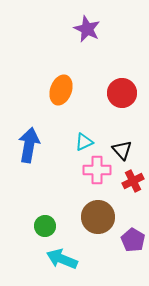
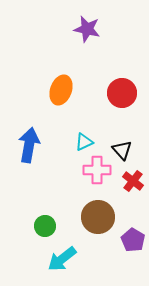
purple star: rotated 12 degrees counterclockwise
red cross: rotated 25 degrees counterclockwise
cyan arrow: rotated 60 degrees counterclockwise
